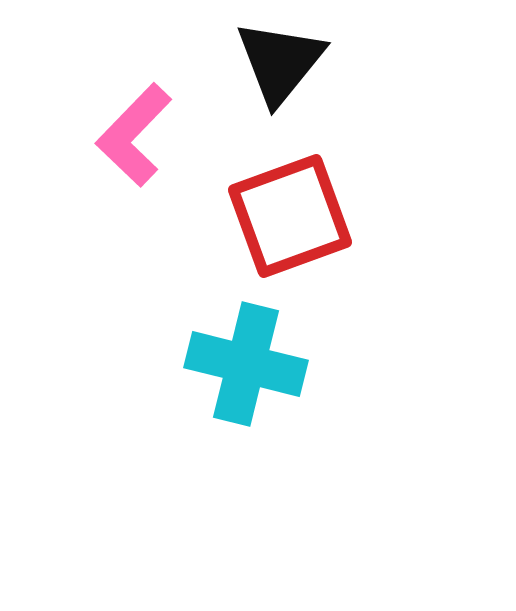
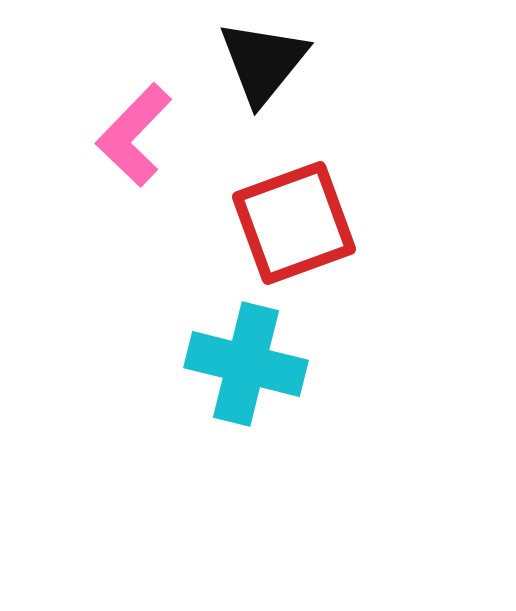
black triangle: moved 17 px left
red square: moved 4 px right, 7 px down
